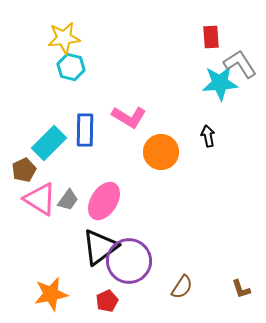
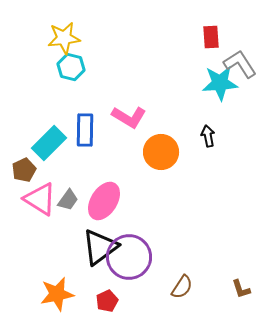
purple circle: moved 4 px up
orange star: moved 6 px right
